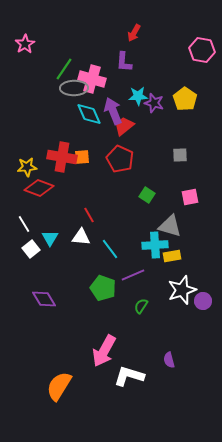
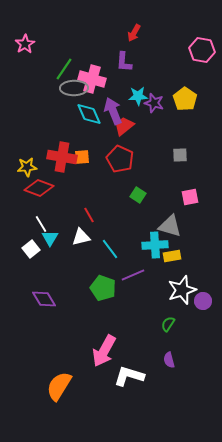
green square: moved 9 px left
white line: moved 17 px right
white triangle: rotated 18 degrees counterclockwise
green semicircle: moved 27 px right, 18 px down
